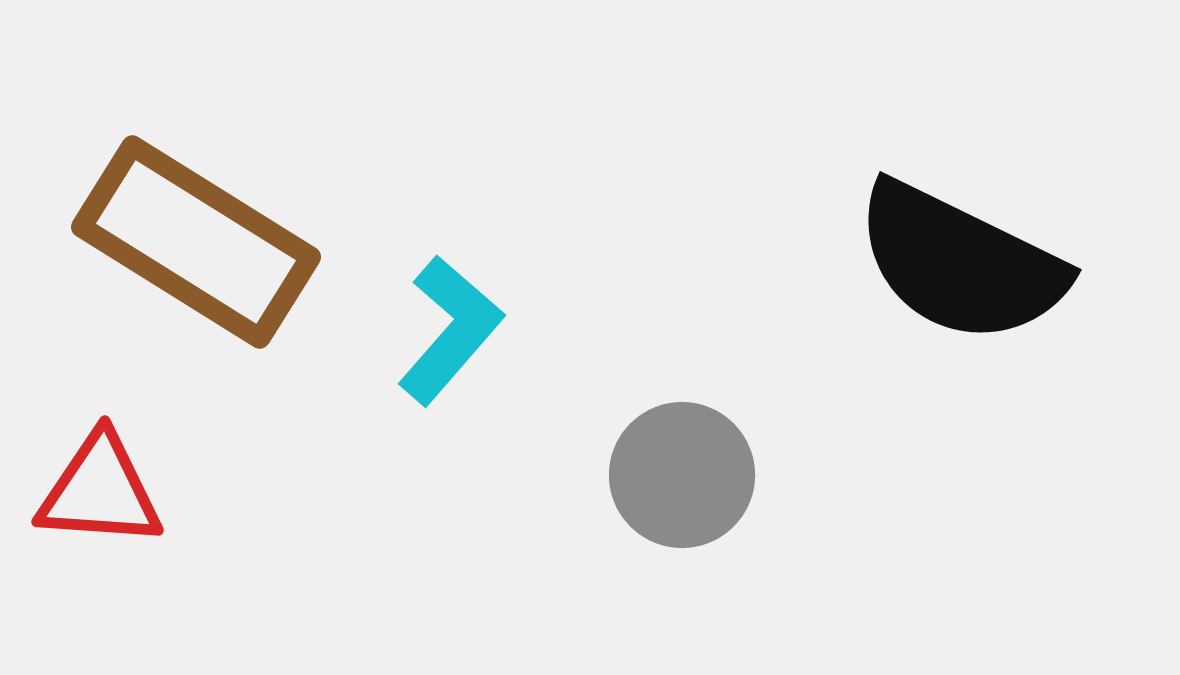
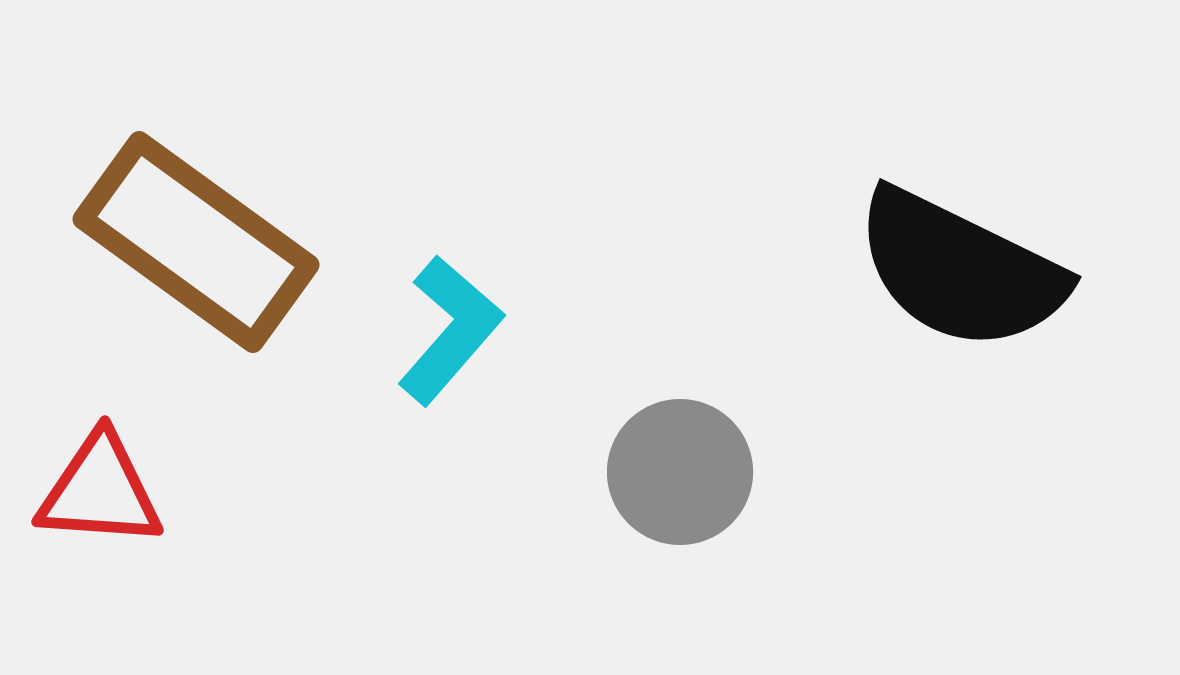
brown rectangle: rotated 4 degrees clockwise
black semicircle: moved 7 px down
gray circle: moved 2 px left, 3 px up
